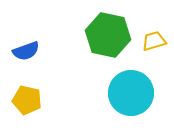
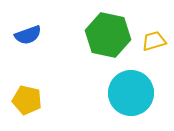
blue semicircle: moved 2 px right, 16 px up
